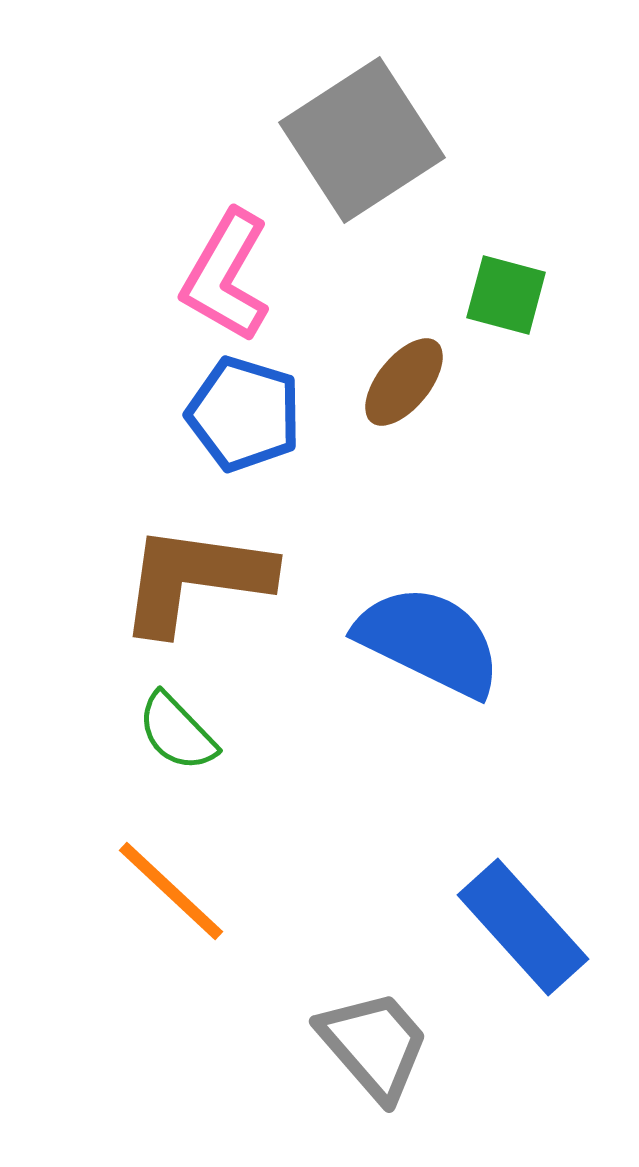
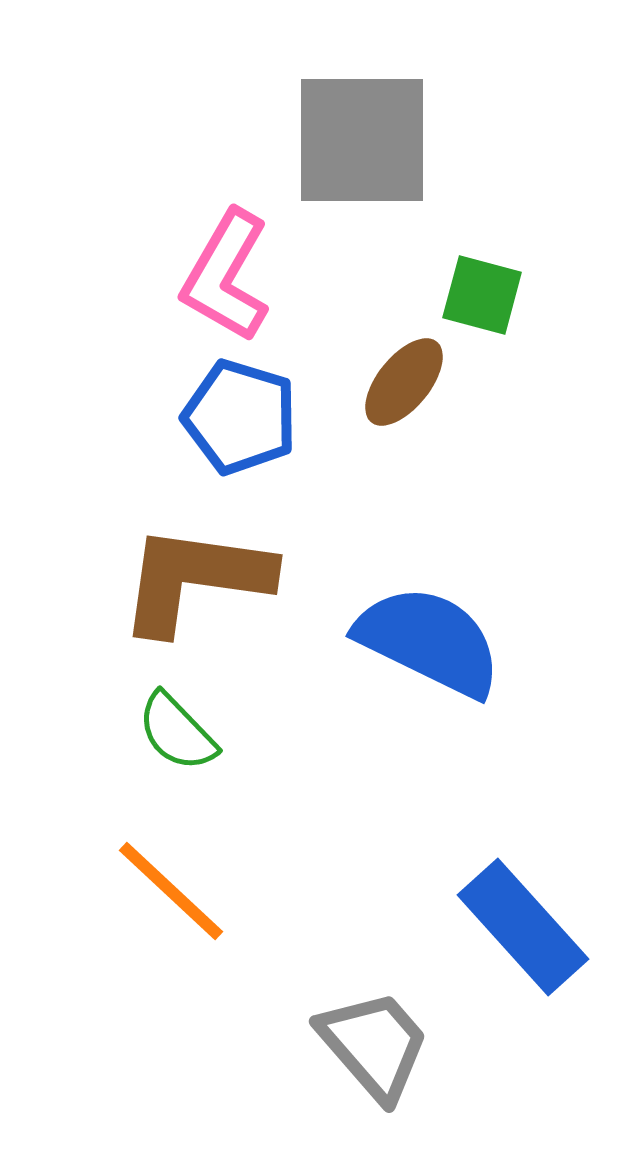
gray square: rotated 33 degrees clockwise
green square: moved 24 px left
blue pentagon: moved 4 px left, 3 px down
